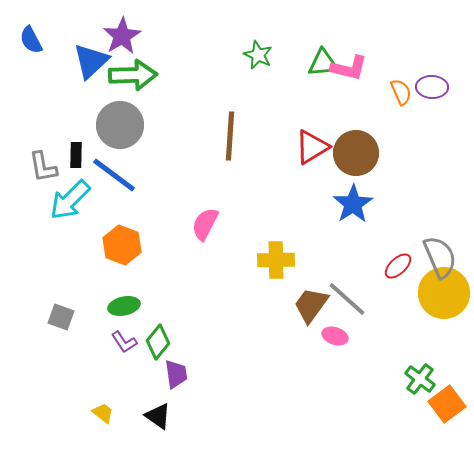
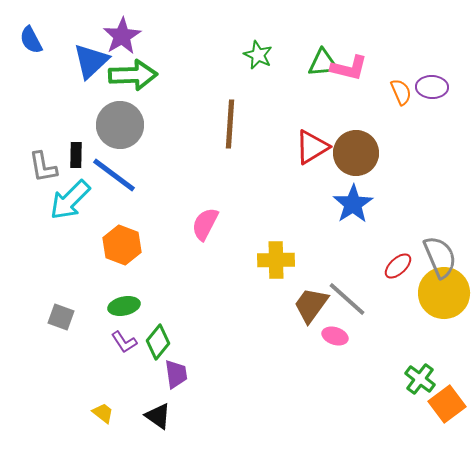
brown line: moved 12 px up
